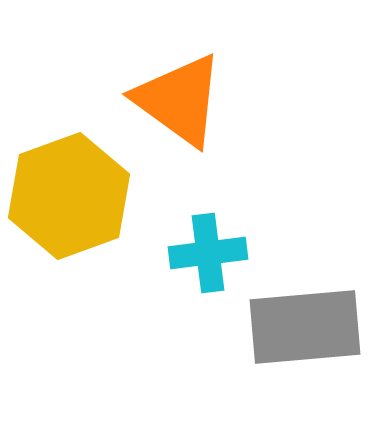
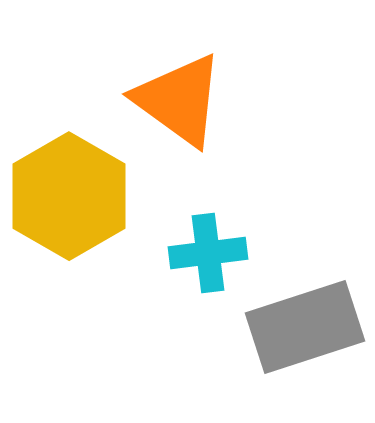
yellow hexagon: rotated 10 degrees counterclockwise
gray rectangle: rotated 13 degrees counterclockwise
